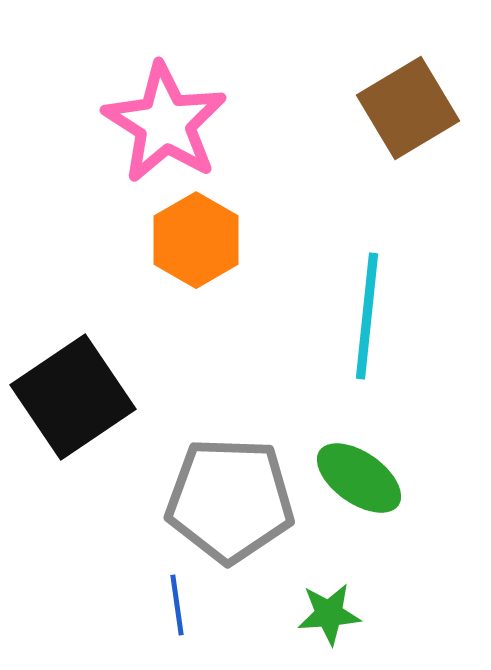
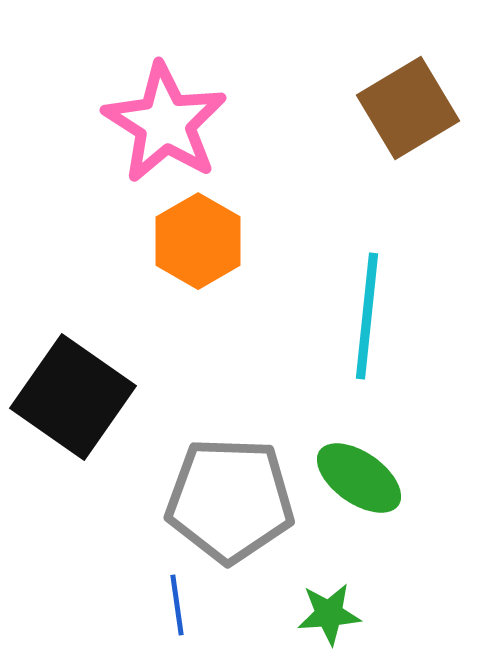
orange hexagon: moved 2 px right, 1 px down
black square: rotated 21 degrees counterclockwise
